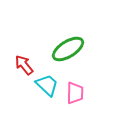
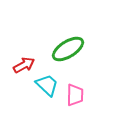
red arrow: rotated 100 degrees clockwise
pink trapezoid: moved 2 px down
